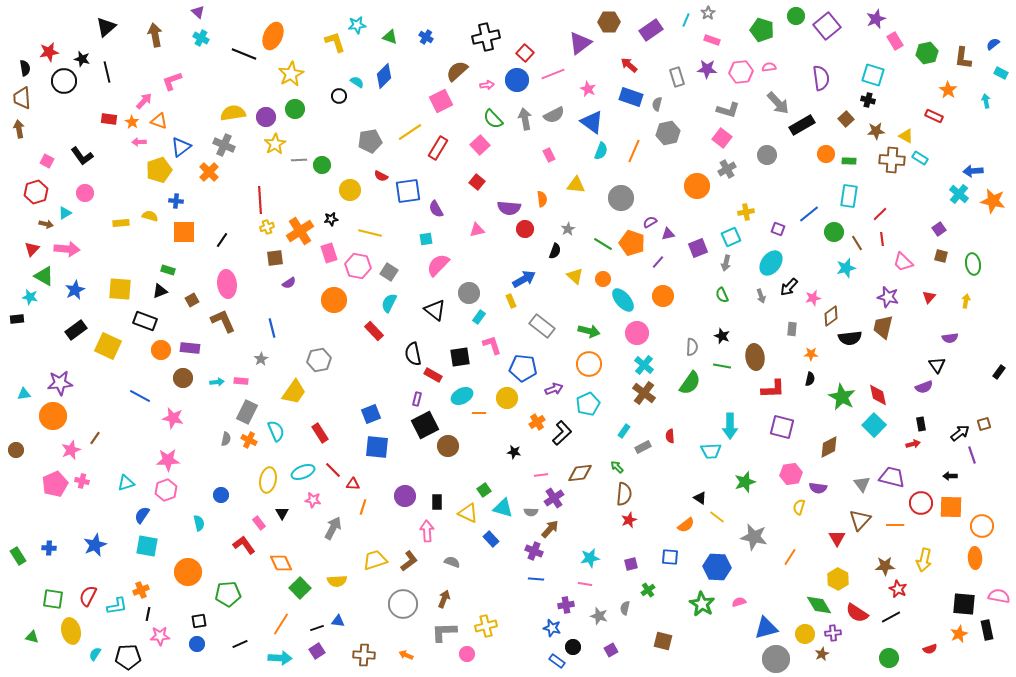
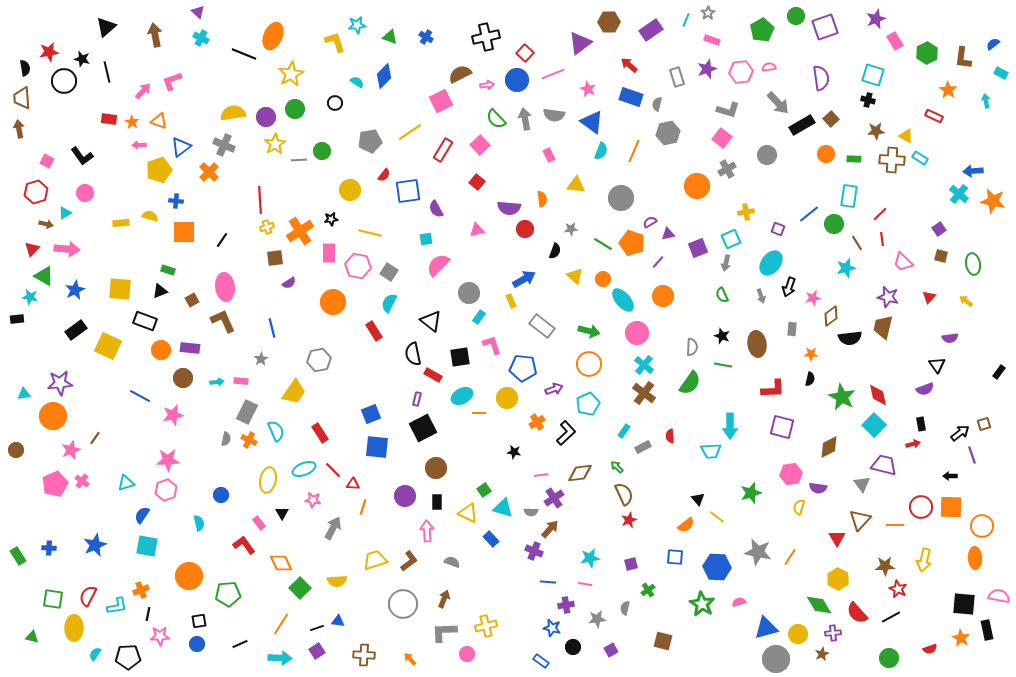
purple square at (827, 26): moved 2 px left, 1 px down; rotated 20 degrees clockwise
green pentagon at (762, 30): rotated 25 degrees clockwise
green hexagon at (927, 53): rotated 15 degrees counterclockwise
purple star at (707, 69): rotated 24 degrees counterclockwise
brown semicircle at (457, 71): moved 3 px right, 3 px down; rotated 15 degrees clockwise
black circle at (339, 96): moved 4 px left, 7 px down
pink arrow at (144, 101): moved 1 px left, 10 px up
gray semicircle at (554, 115): rotated 35 degrees clockwise
green semicircle at (493, 119): moved 3 px right
brown square at (846, 119): moved 15 px left
pink arrow at (139, 142): moved 3 px down
red rectangle at (438, 148): moved 5 px right, 2 px down
green rectangle at (849, 161): moved 5 px right, 2 px up
green circle at (322, 165): moved 14 px up
red semicircle at (381, 176): moved 3 px right, 1 px up; rotated 80 degrees counterclockwise
gray star at (568, 229): moved 3 px right; rotated 24 degrees clockwise
green circle at (834, 232): moved 8 px up
cyan square at (731, 237): moved 2 px down
pink rectangle at (329, 253): rotated 18 degrees clockwise
pink ellipse at (227, 284): moved 2 px left, 3 px down
black arrow at (789, 287): rotated 24 degrees counterclockwise
orange circle at (334, 300): moved 1 px left, 2 px down
yellow arrow at (966, 301): rotated 64 degrees counterclockwise
black triangle at (435, 310): moved 4 px left, 11 px down
red rectangle at (374, 331): rotated 12 degrees clockwise
brown ellipse at (755, 357): moved 2 px right, 13 px up
green line at (722, 366): moved 1 px right, 1 px up
purple semicircle at (924, 387): moved 1 px right, 2 px down
pink star at (173, 418): moved 3 px up; rotated 25 degrees counterclockwise
black square at (425, 425): moved 2 px left, 3 px down
black L-shape at (562, 433): moved 4 px right
brown circle at (448, 446): moved 12 px left, 22 px down
cyan ellipse at (303, 472): moved 1 px right, 3 px up
purple trapezoid at (892, 477): moved 8 px left, 12 px up
pink cross at (82, 481): rotated 24 degrees clockwise
green star at (745, 482): moved 6 px right, 11 px down
brown semicircle at (624, 494): rotated 30 degrees counterclockwise
black triangle at (700, 498): moved 2 px left, 1 px down; rotated 16 degrees clockwise
red circle at (921, 503): moved 4 px down
gray star at (754, 537): moved 4 px right, 15 px down
blue square at (670, 557): moved 5 px right
orange circle at (188, 572): moved 1 px right, 4 px down
blue line at (536, 579): moved 12 px right, 3 px down
red semicircle at (857, 613): rotated 15 degrees clockwise
gray star at (599, 616): moved 2 px left, 3 px down; rotated 24 degrees counterclockwise
yellow ellipse at (71, 631): moved 3 px right, 3 px up; rotated 15 degrees clockwise
yellow circle at (805, 634): moved 7 px left
orange star at (959, 634): moved 2 px right, 4 px down; rotated 18 degrees counterclockwise
orange arrow at (406, 655): moved 4 px right, 4 px down; rotated 24 degrees clockwise
blue rectangle at (557, 661): moved 16 px left
